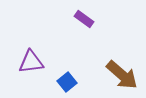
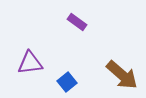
purple rectangle: moved 7 px left, 3 px down
purple triangle: moved 1 px left, 1 px down
